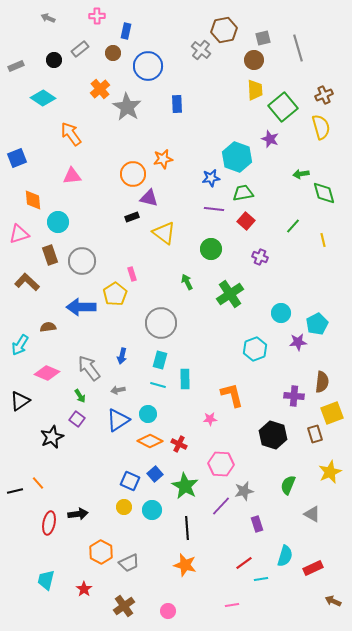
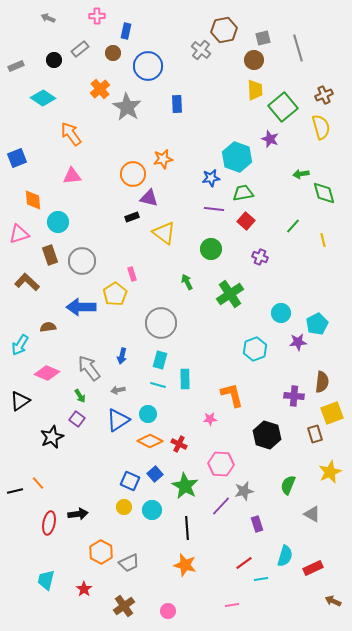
black hexagon at (273, 435): moved 6 px left
